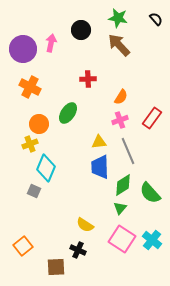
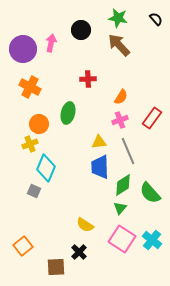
green ellipse: rotated 20 degrees counterclockwise
black cross: moved 1 px right, 2 px down; rotated 21 degrees clockwise
